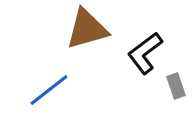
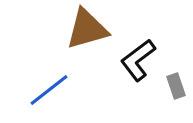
black L-shape: moved 7 px left, 7 px down
